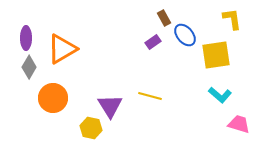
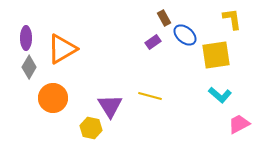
blue ellipse: rotated 10 degrees counterclockwise
pink trapezoid: rotated 45 degrees counterclockwise
